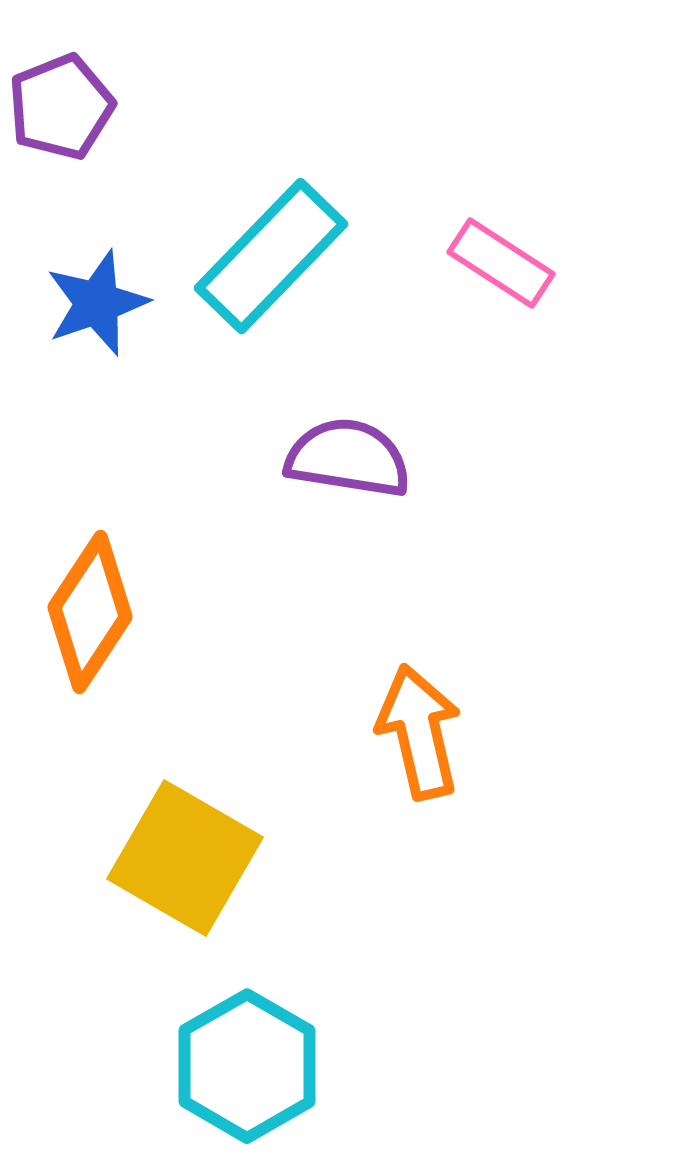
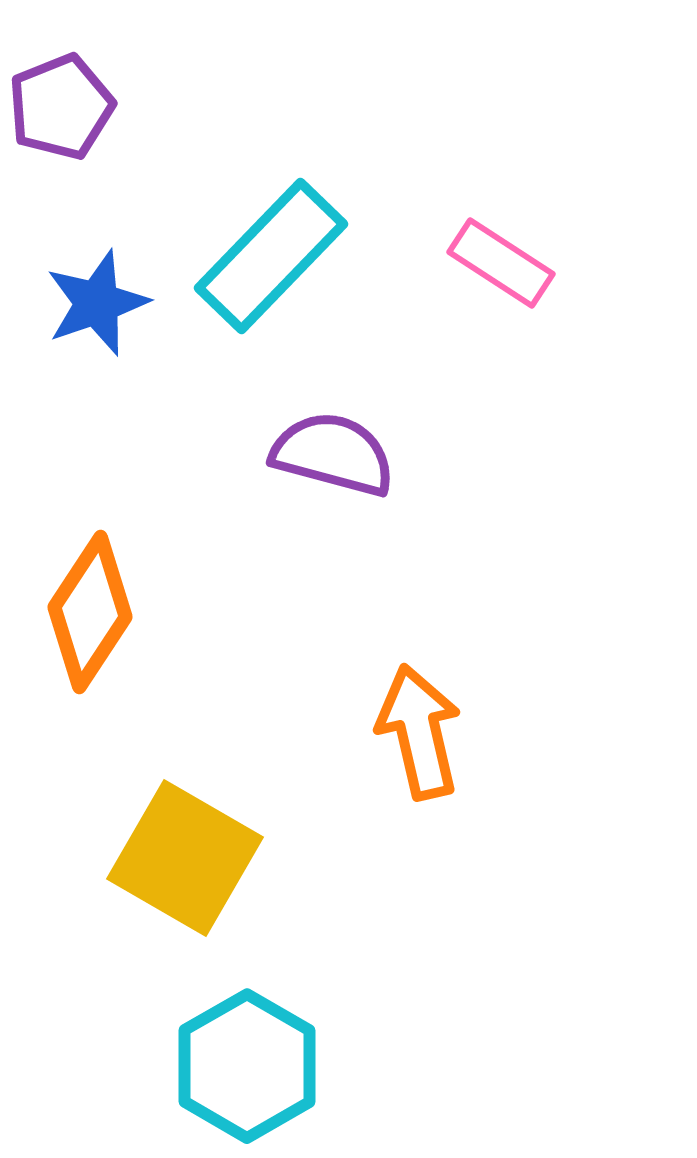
purple semicircle: moved 15 px left, 4 px up; rotated 6 degrees clockwise
